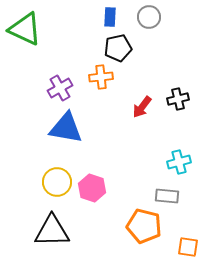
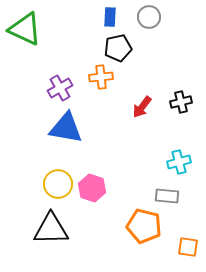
black cross: moved 3 px right, 3 px down
yellow circle: moved 1 px right, 2 px down
black triangle: moved 1 px left, 2 px up
